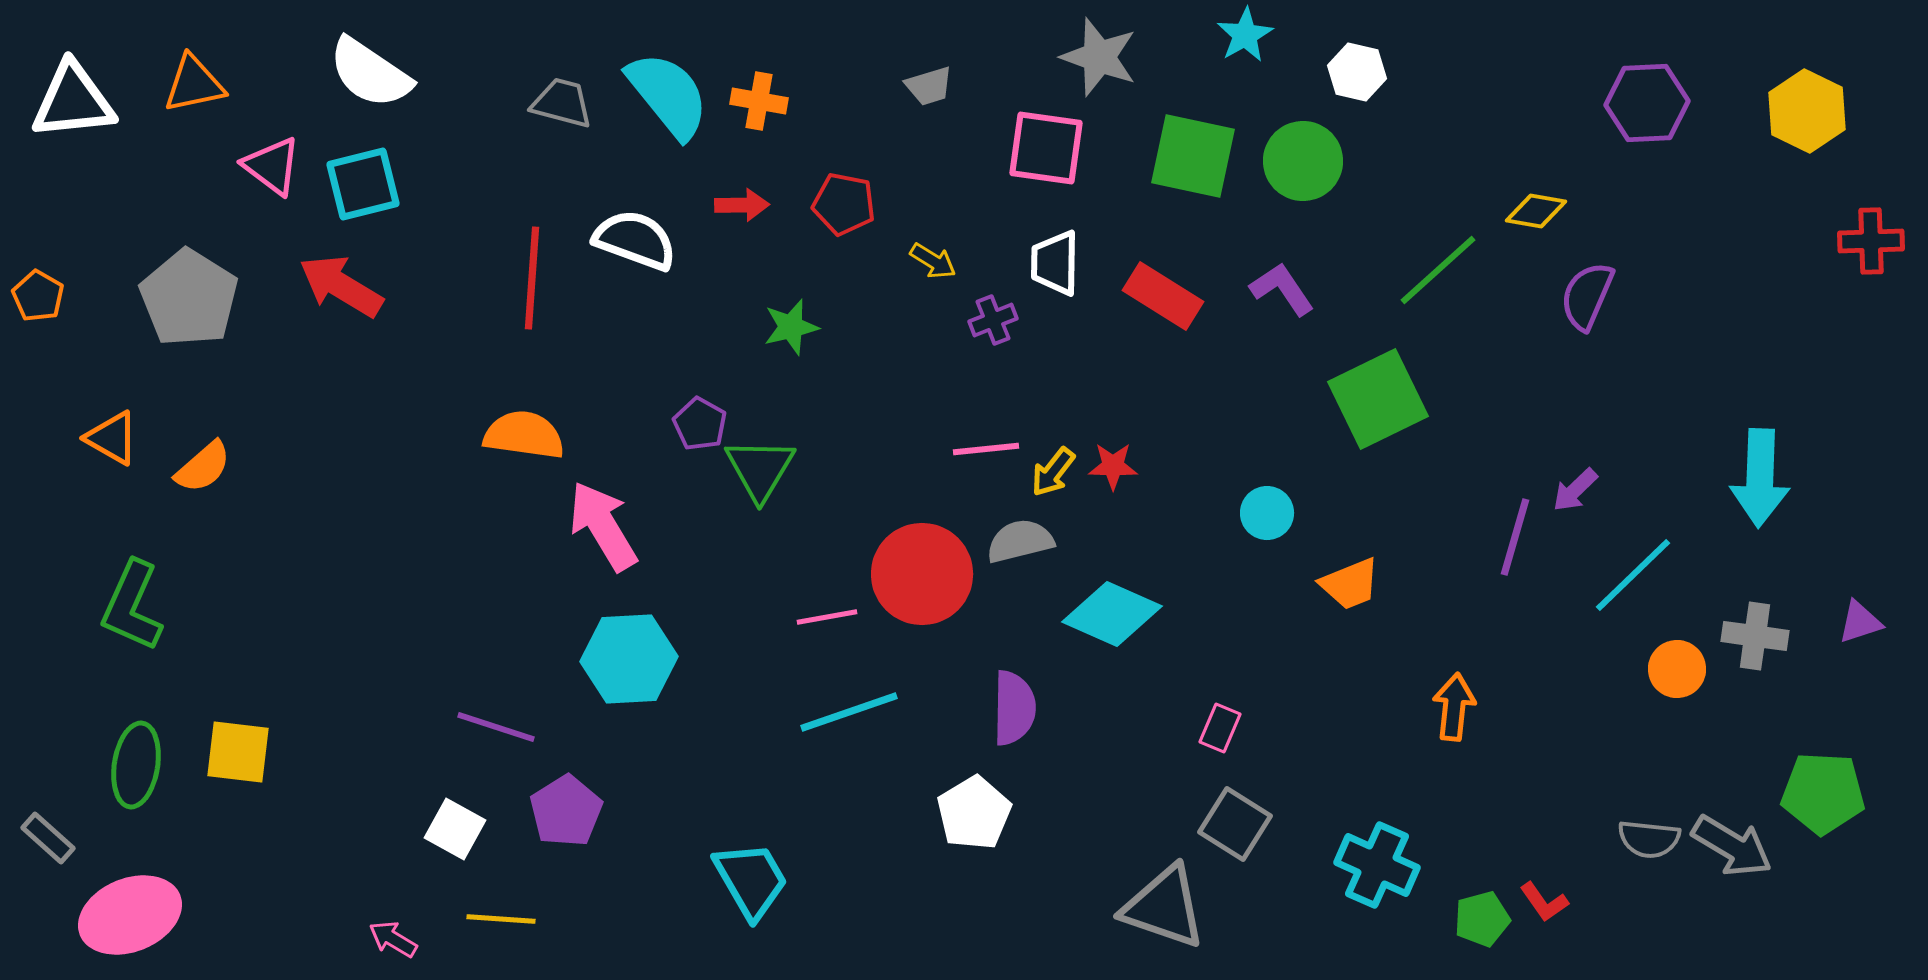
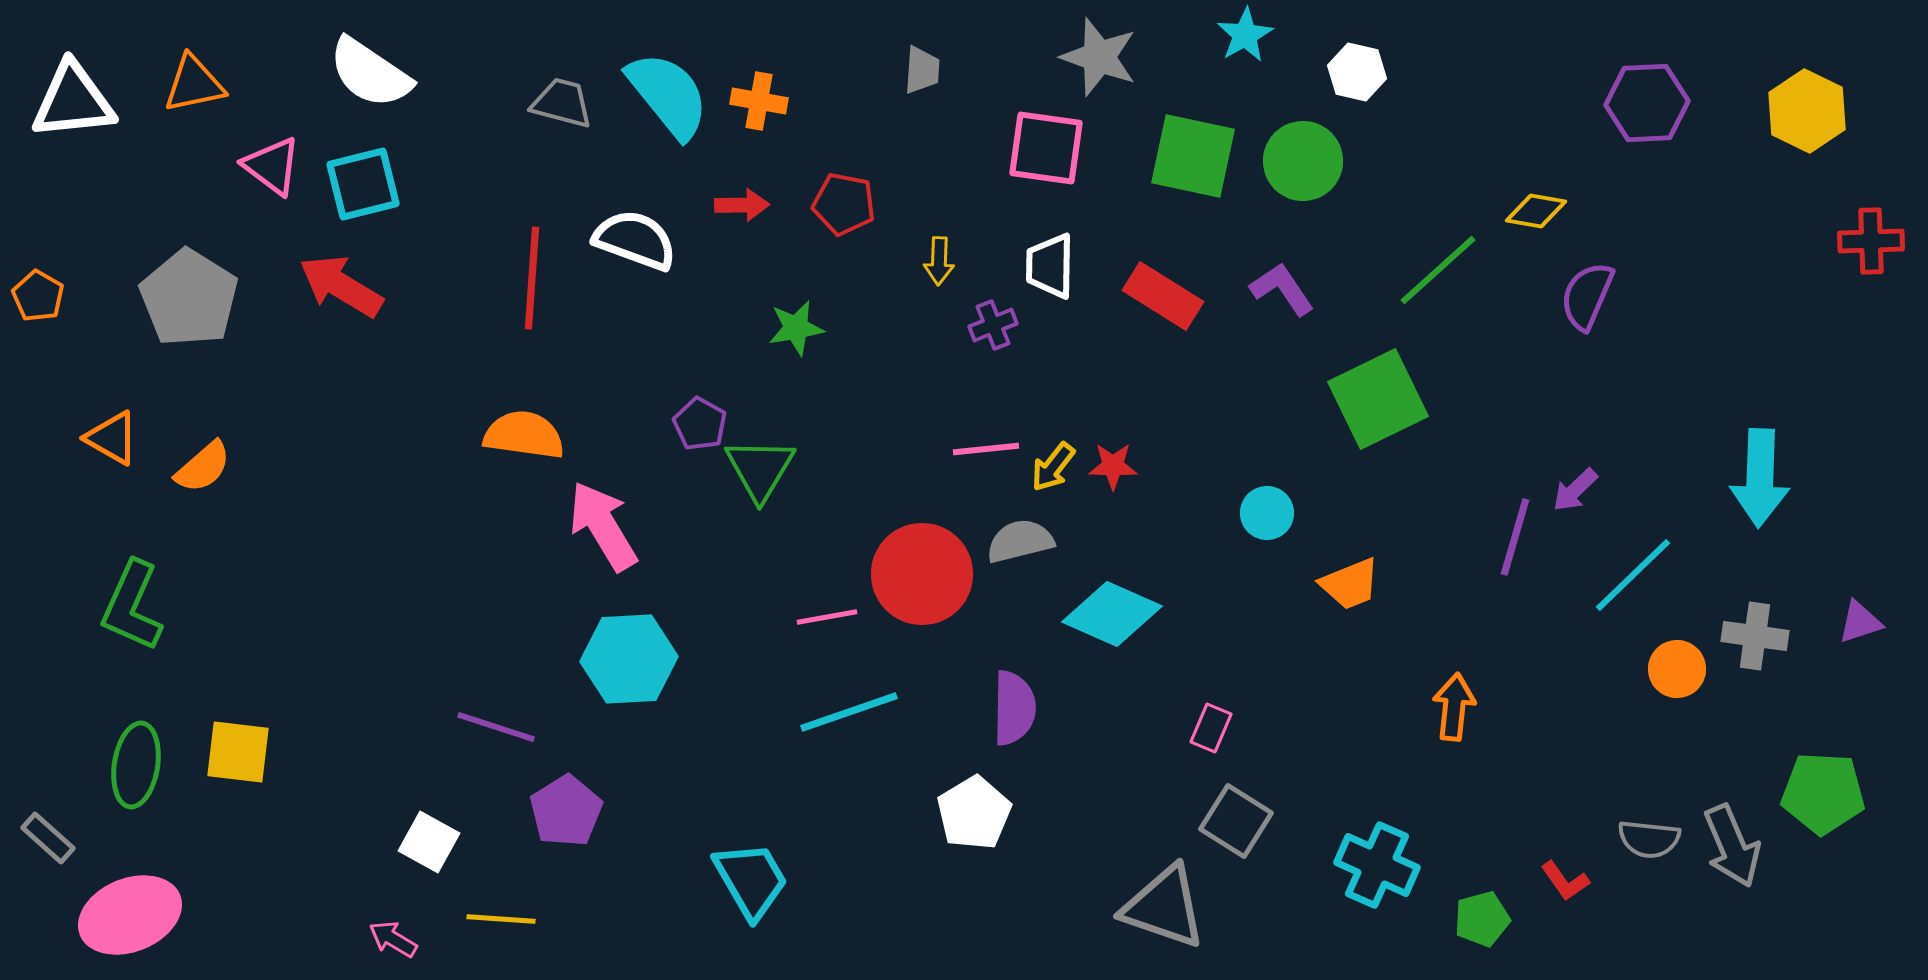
gray trapezoid at (929, 86): moved 7 px left, 16 px up; rotated 69 degrees counterclockwise
yellow arrow at (933, 261): moved 6 px right; rotated 60 degrees clockwise
white trapezoid at (1055, 263): moved 5 px left, 3 px down
purple cross at (993, 320): moved 5 px down
green star at (791, 327): moved 5 px right, 1 px down; rotated 4 degrees clockwise
yellow arrow at (1053, 472): moved 5 px up
pink rectangle at (1220, 728): moved 9 px left
gray square at (1235, 824): moved 1 px right, 3 px up
white square at (455, 829): moved 26 px left, 13 px down
gray arrow at (1732, 846): rotated 36 degrees clockwise
red L-shape at (1544, 902): moved 21 px right, 21 px up
